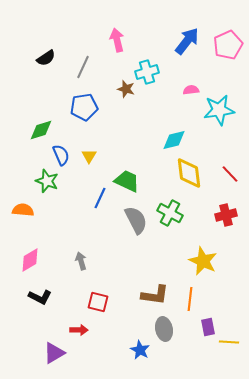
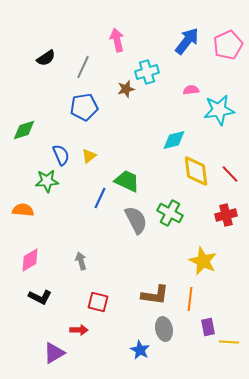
brown star: rotated 30 degrees counterclockwise
green diamond: moved 17 px left
yellow triangle: rotated 21 degrees clockwise
yellow diamond: moved 7 px right, 2 px up
green star: rotated 25 degrees counterclockwise
